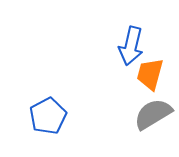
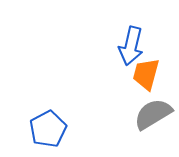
orange trapezoid: moved 4 px left
blue pentagon: moved 13 px down
